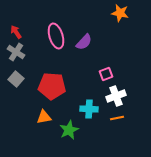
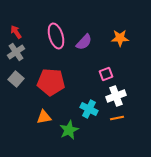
orange star: moved 25 px down; rotated 12 degrees counterclockwise
gray cross: rotated 24 degrees clockwise
red pentagon: moved 1 px left, 4 px up
cyan cross: rotated 24 degrees clockwise
